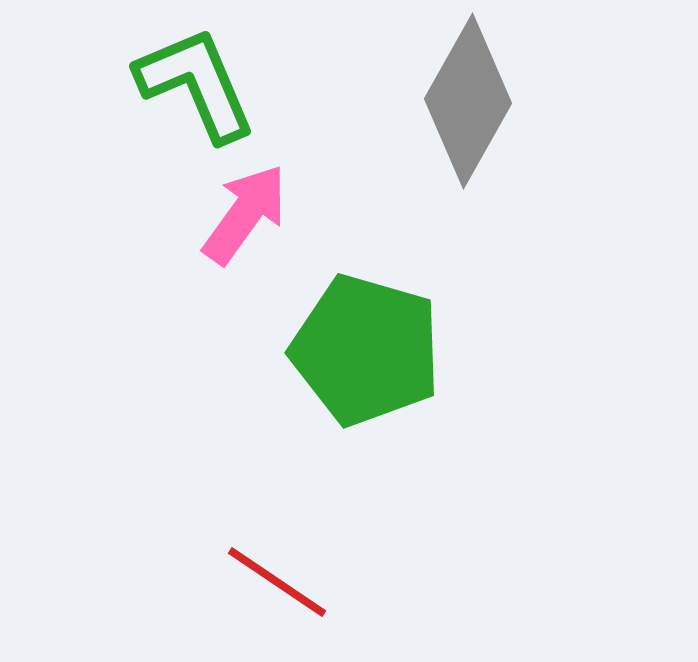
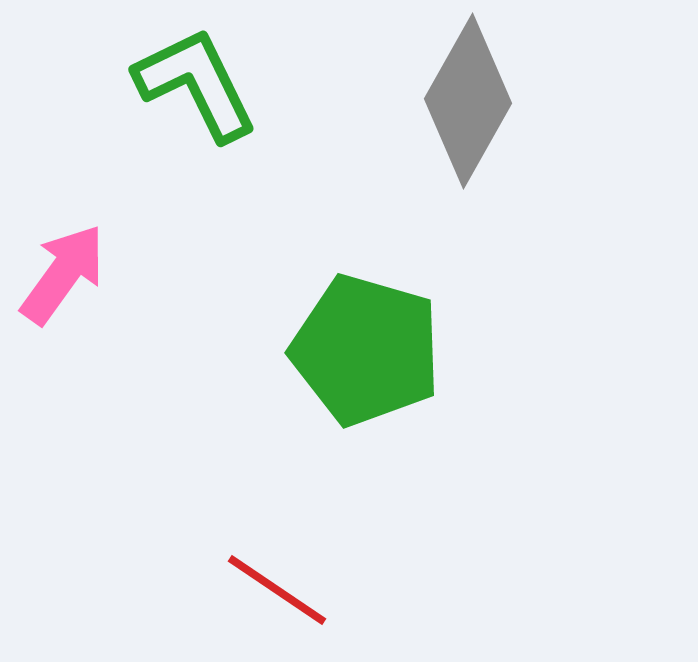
green L-shape: rotated 3 degrees counterclockwise
pink arrow: moved 182 px left, 60 px down
red line: moved 8 px down
